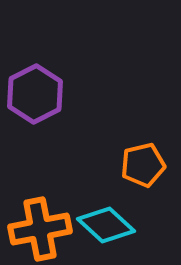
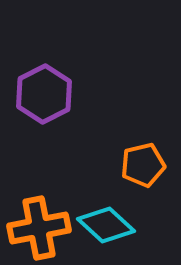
purple hexagon: moved 9 px right
orange cross: moved 1 px left, 1 px up
